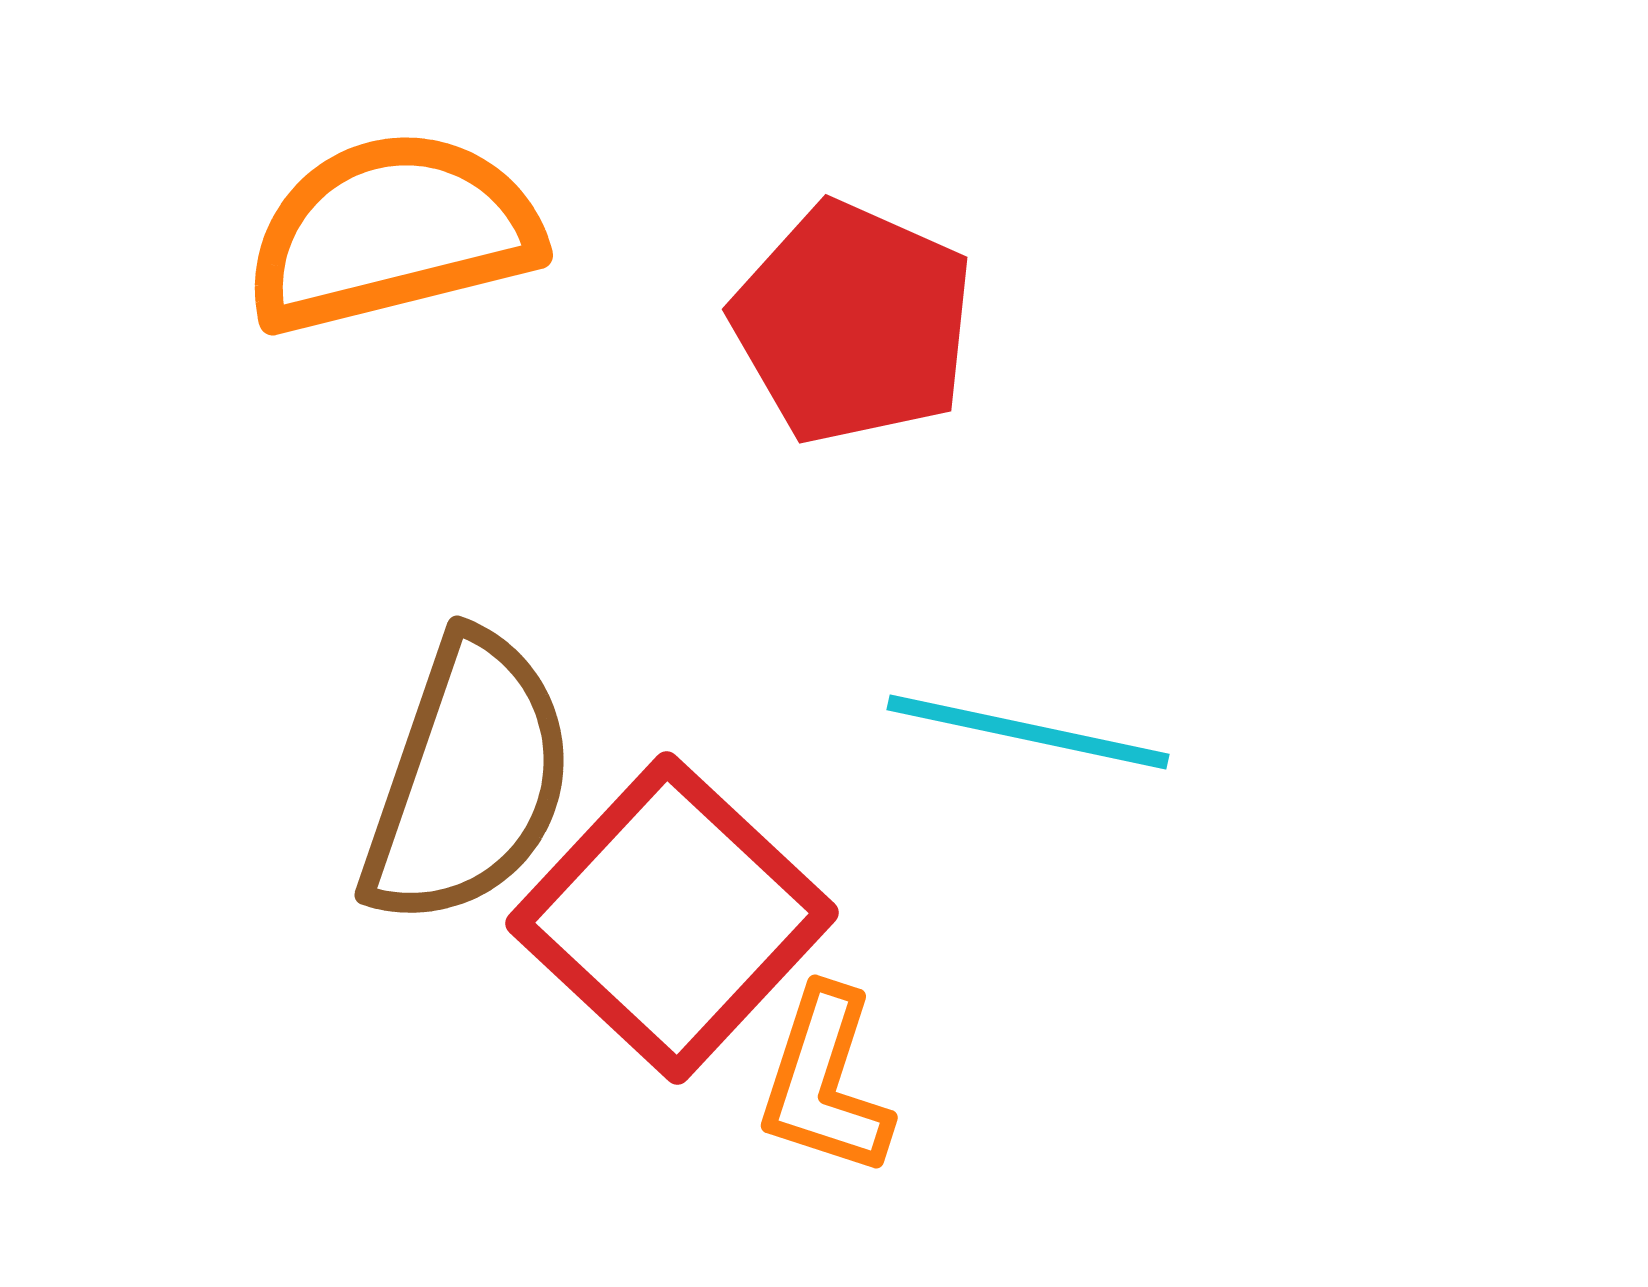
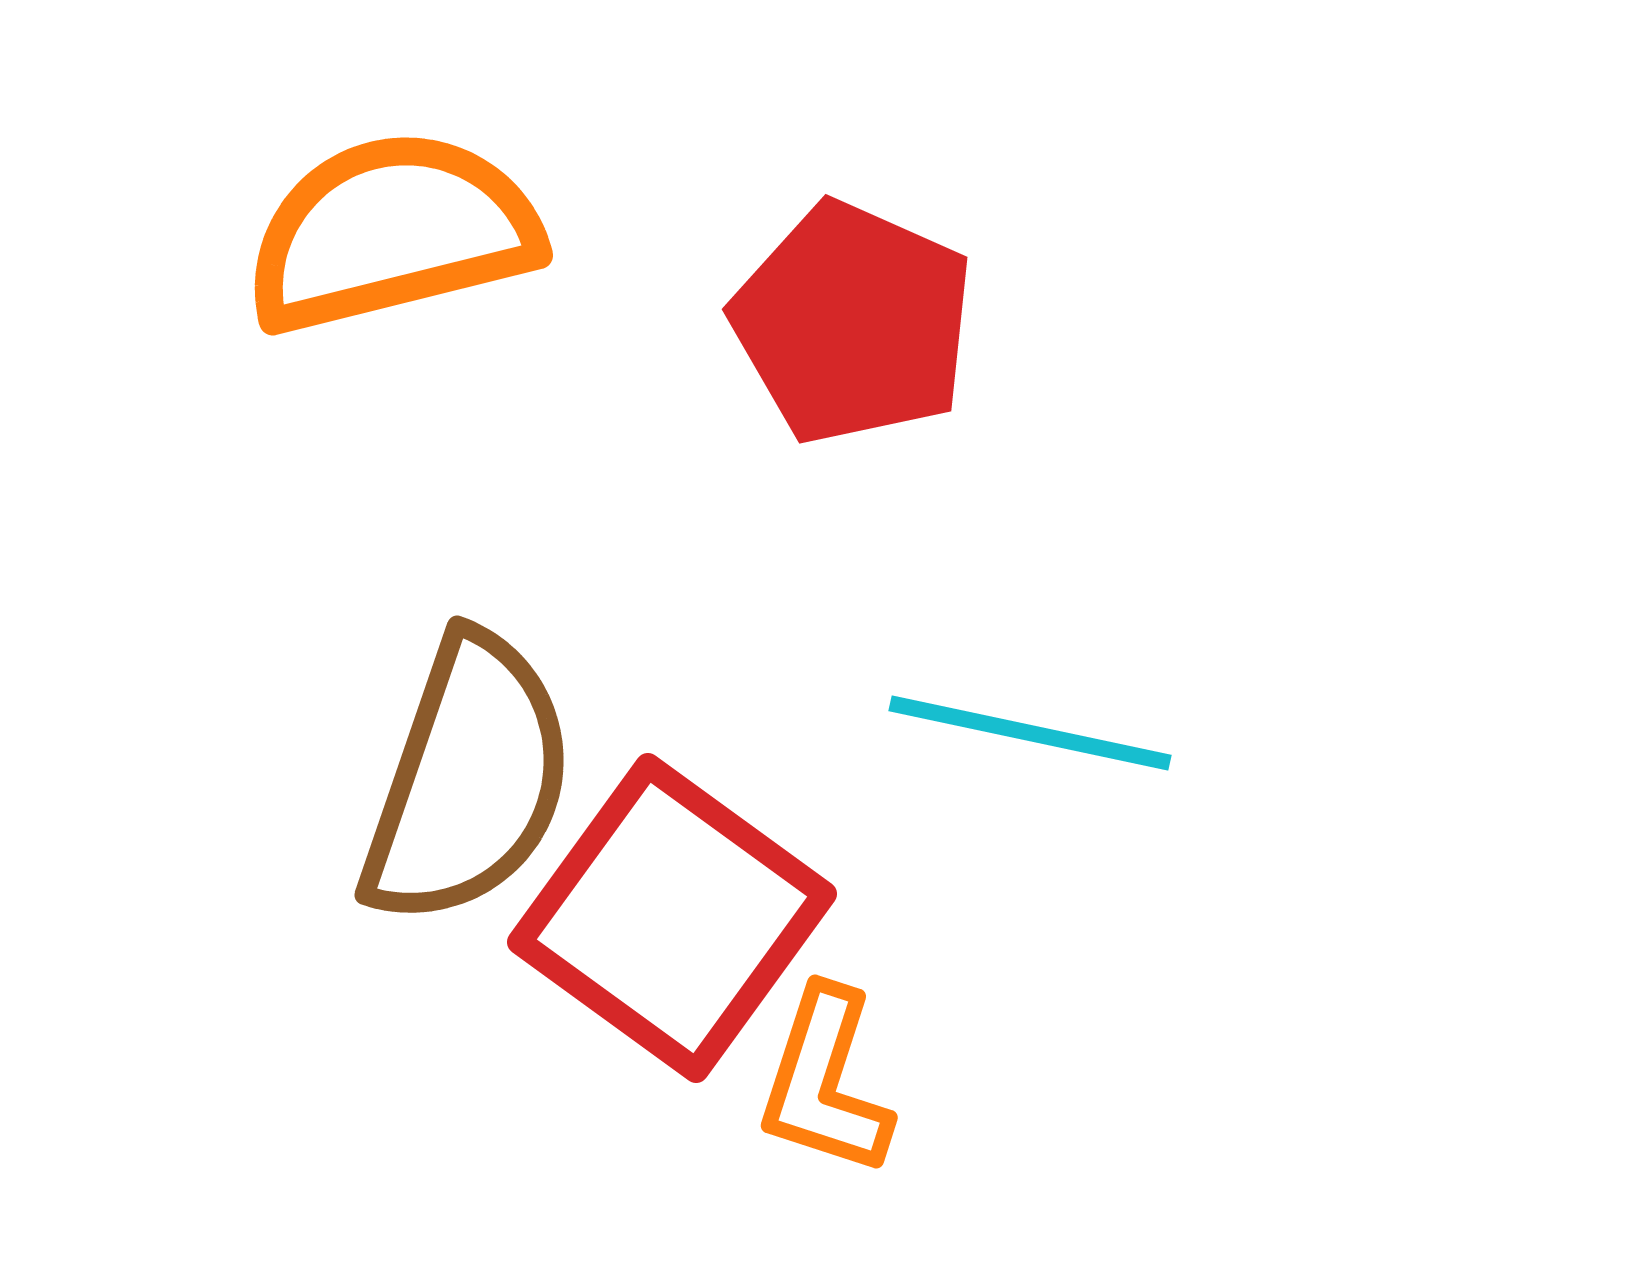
cyan line: moved 2 px right, 1 px down
red square: rotated 7 degrees counterclockwise
